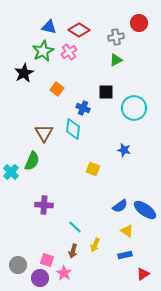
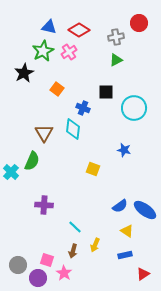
purple circle: moved 2 px left
